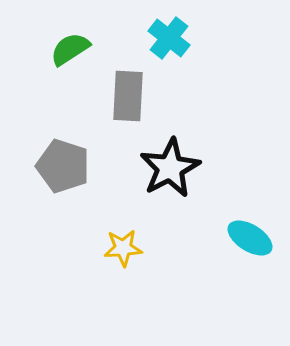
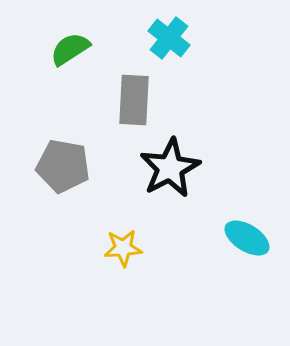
gray rectangle: moved 6 px right, 4 px down
gray pentagon: rotated 8 degrees counterclockwise
cyan ellipse: moved 3 px left
